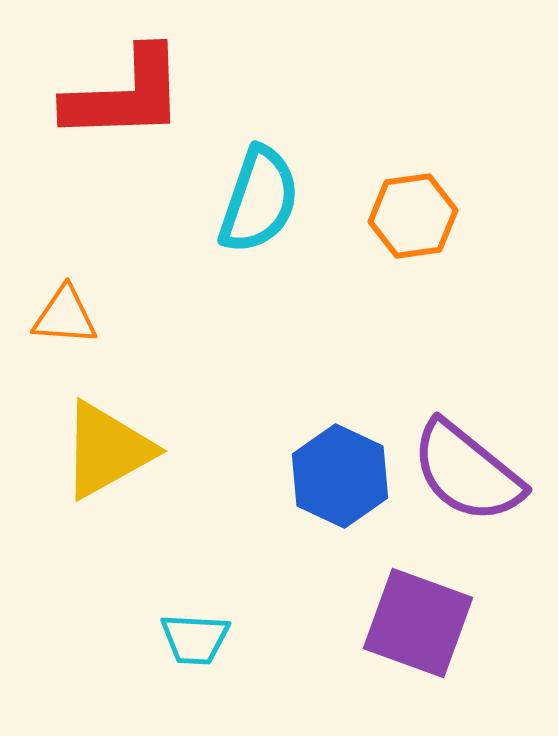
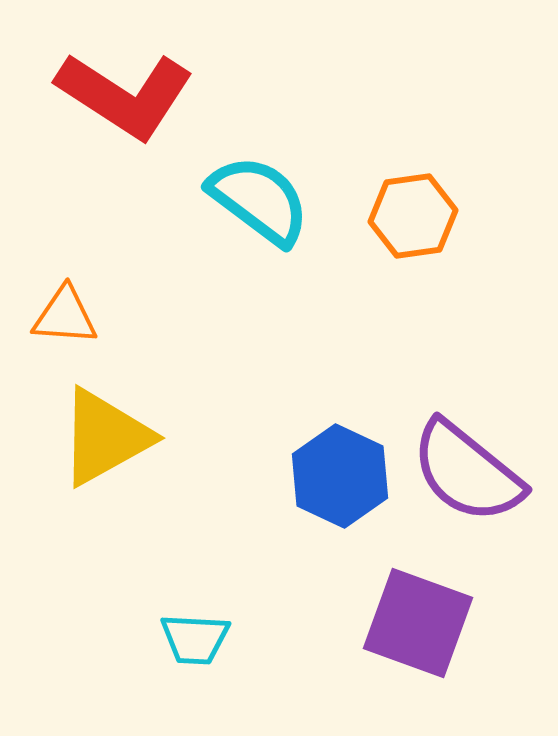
red L-shape: rotated 35 degrees clockwise
cyan semicircle: rotated 72 degrees counterclockwise
yellow triangle: moved 2 px left, 13 px up
